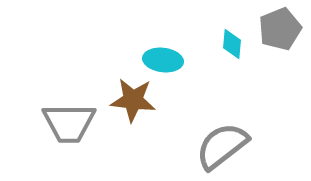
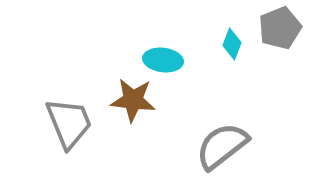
gray pentagon: moved 1 px up
cyan diamond: rotated 16 degrees clockwise
gray trapezoid: rotated 112 degrees counterclockwise
